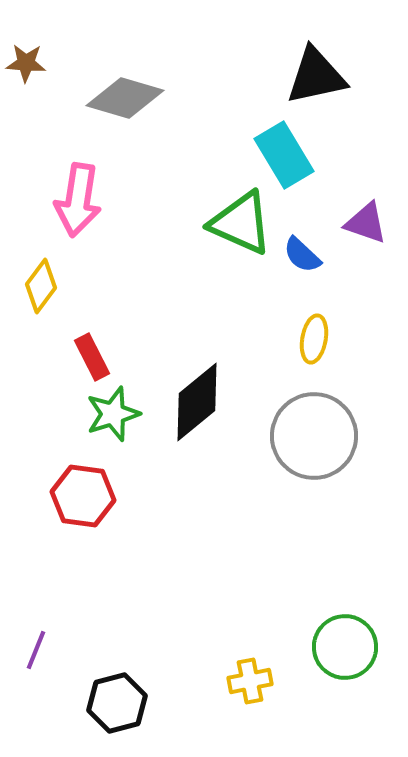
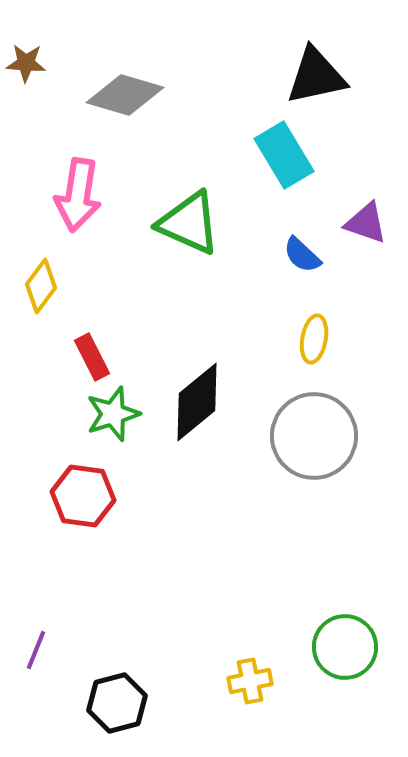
gray diamond: moved 3 px up
pink arrow: moved 5 px up
green triangle: moved 52 px left
